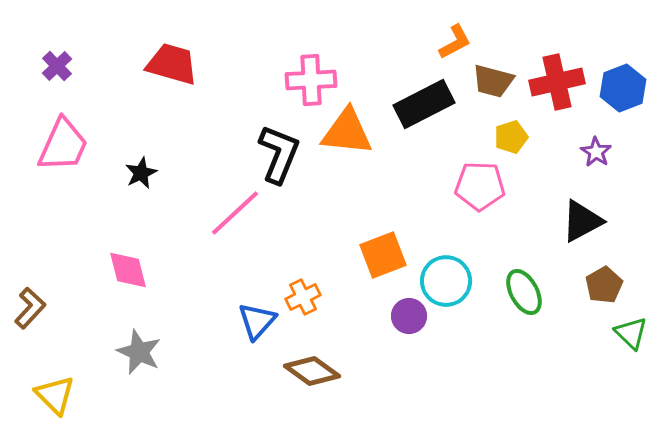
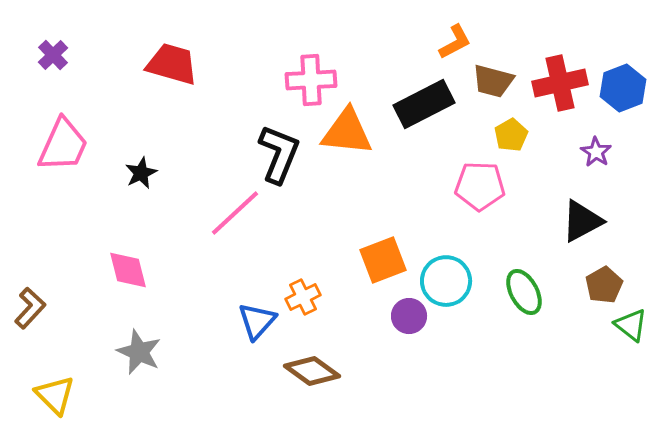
purple cross: moved 4 px left, 11 px up
red cross: moved 3 px right, 1 px down
yellow pentagon: moved 2 px up; rotated 12 degrees counterclockwise
orange square: moved 5 px down
green triangle: moved 8 px up; rotated 6 degrees counterclockwise
